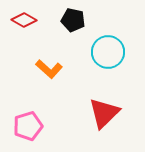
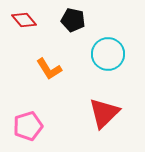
red diamond: rotated 20 degrees clockwise
cyan circle: moved 2 px down
orange L-shape: rotated 16 degrees clockwise
